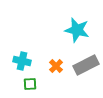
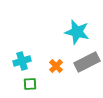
cyan star: moved 2 px down
cyan cross: rotated 30 degrees counterclockwise
gray rectangle: moved 1 px right, 3 px up
